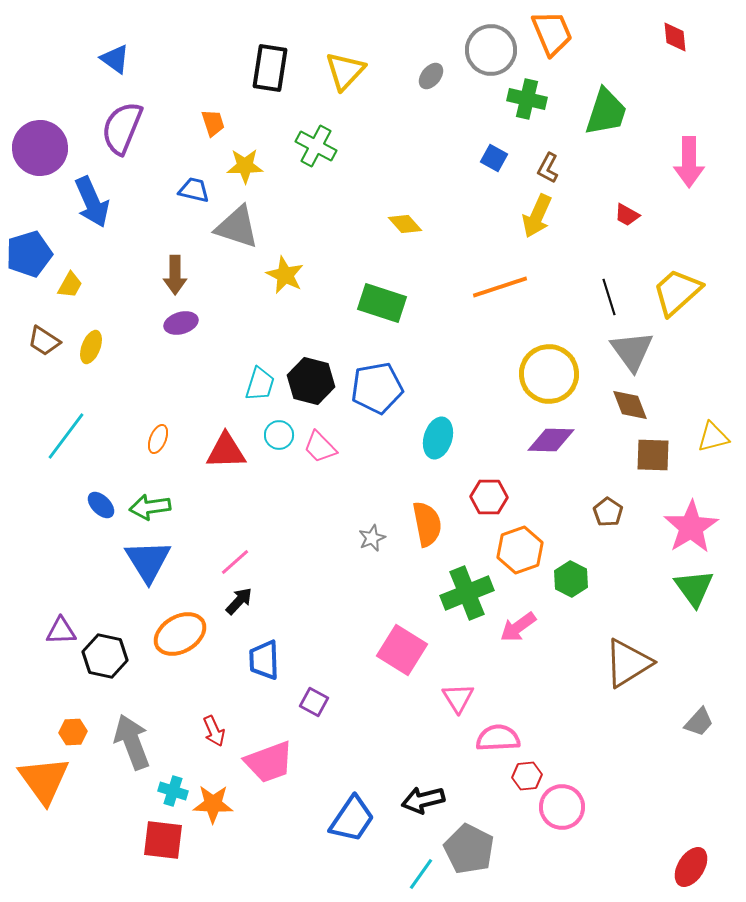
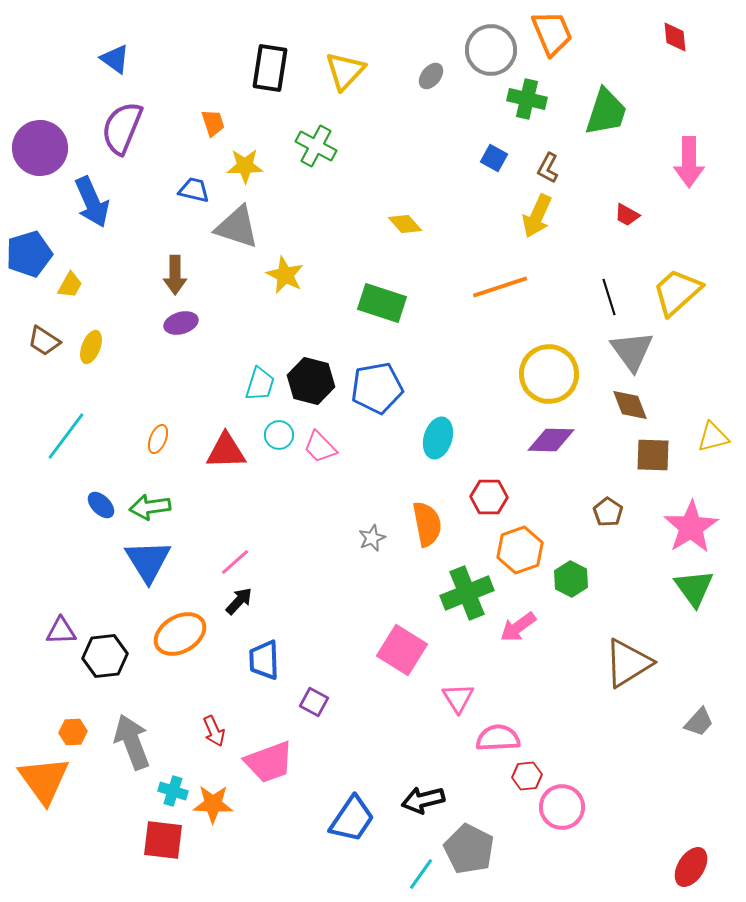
black hexagon at (105, 656): rotated 18 degrees counterclockwise
